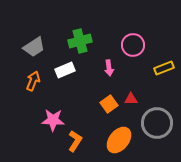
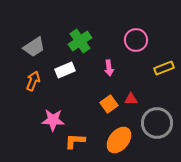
green cross: rotated 20 degrees counterclockwise
pink circle: moved 3 px right, 5 px up
orange L-shape: rotated 120 degrees counterclockwise
